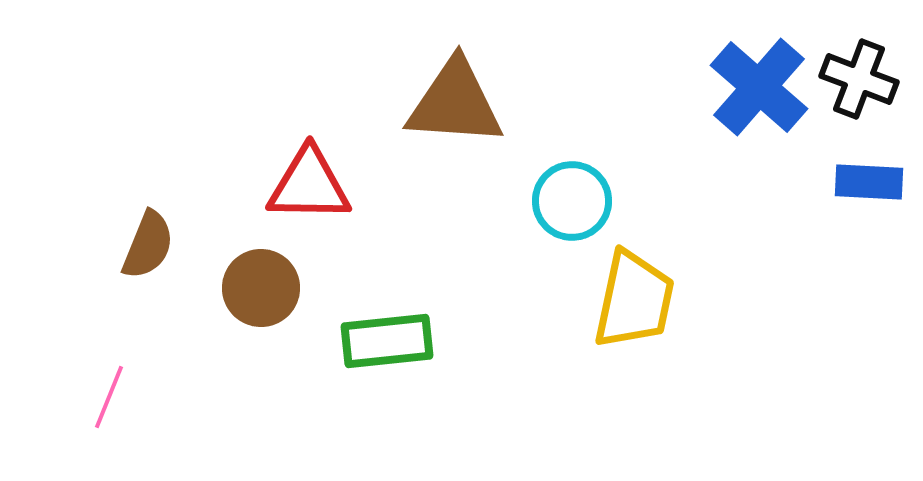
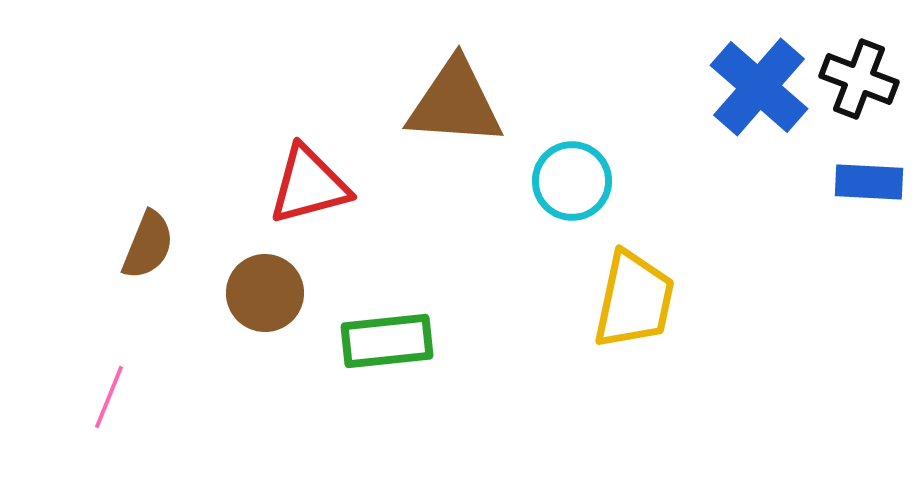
red triangle: rotated 16 degrees counterclockwise
cyan circle: moved 20 px up
brown circle: moved 4 px right, 5 px down
